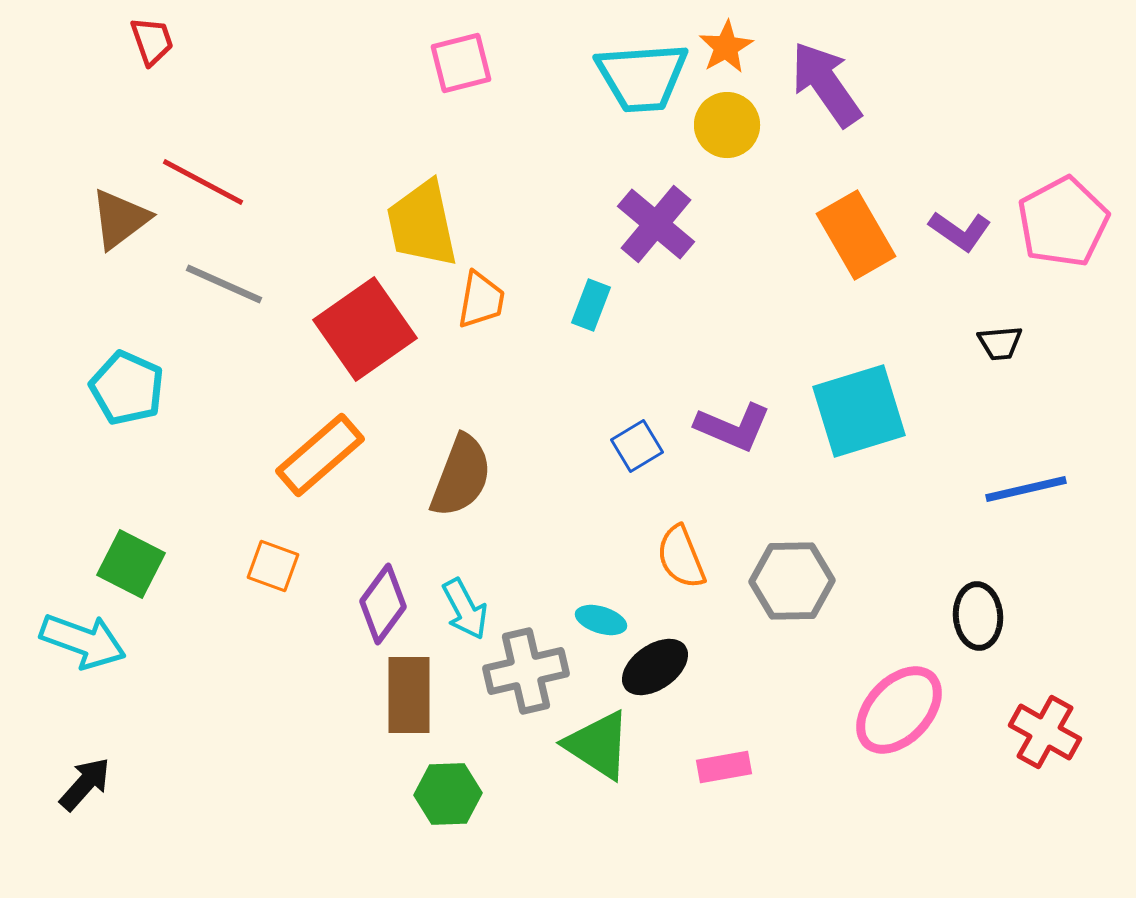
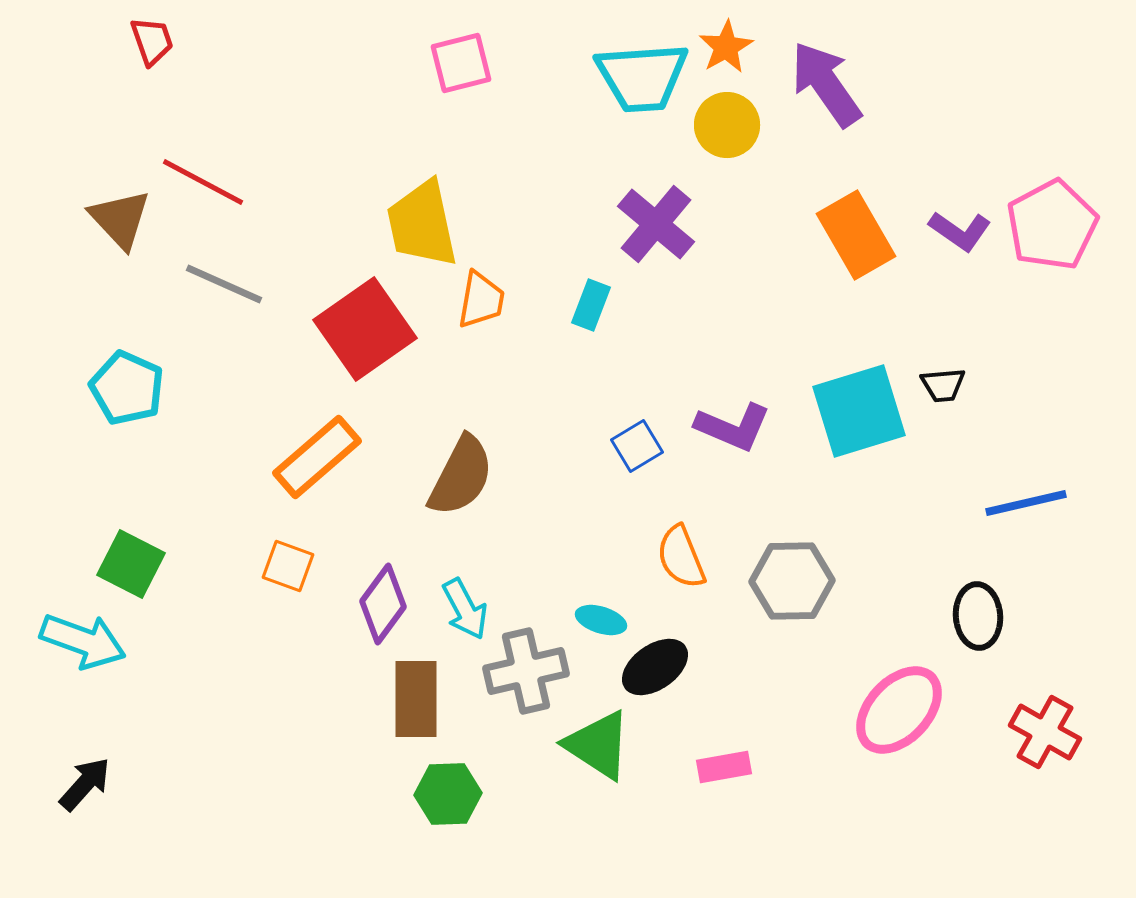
brown triangle at (120, 219): rotated 36 degrees counterclockwise
pink pentagon at (1063, 222): moved 11 px left, 3 px down
black trapezoid at (1000, 343): moved 57 px left, 42 px down
orange rectangle at (320, 455): moved 3 px left, 2 px down
brown semicircle at (461, 476): rotated 6 degrees clockwise
blue line at (1026, 489): moved 14 px down
orange square at (273, 566): moved 15 px right
brown rectangle at (409, 695): moved 7 px right, 4 px down
